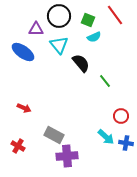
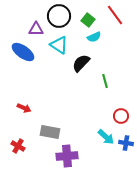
green square: rotated 16 degrees clockwise
cyan triangle: rotated 18 degrees counterclockwise
black semicircle: rotated 96 degrees counterclockwise
green line: rotated 24 degrees clockwise
gray rectangle: moved 4 px left, 3 px up; rotated 18 degrees counterclockwise
